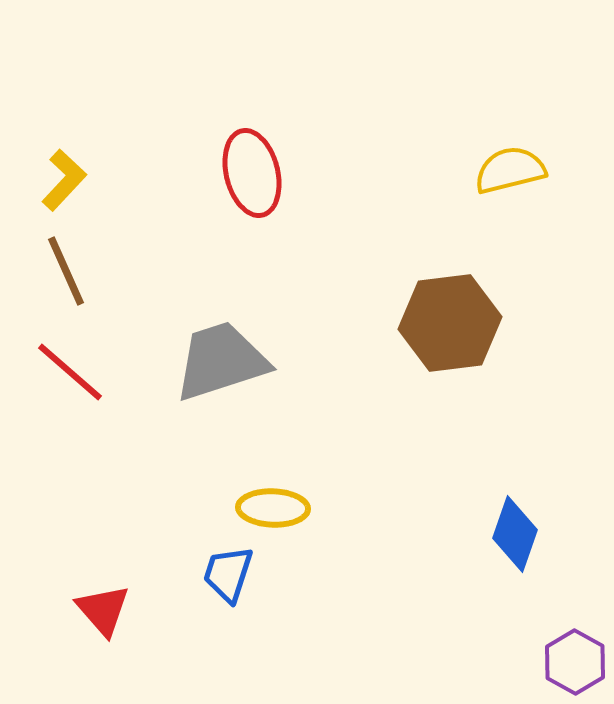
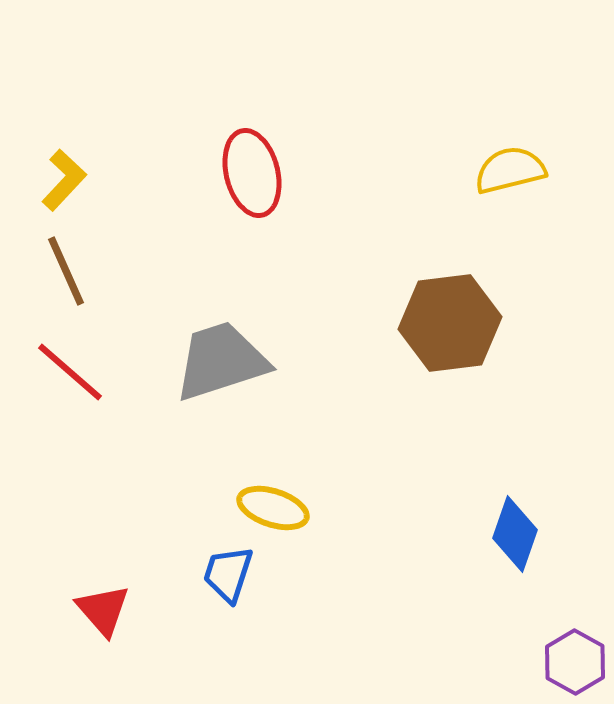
yellow ellipse: rotated 16 degrees clockwise
